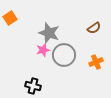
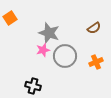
gray circle: moved 1 px right, 1 px down
